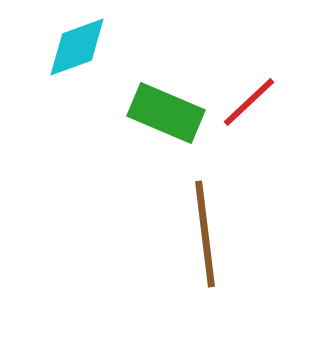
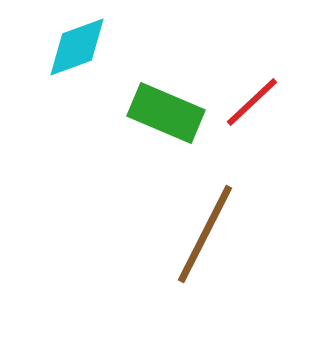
red line: moved 3 px right
brown line: rotated 34 degrees clockwise
